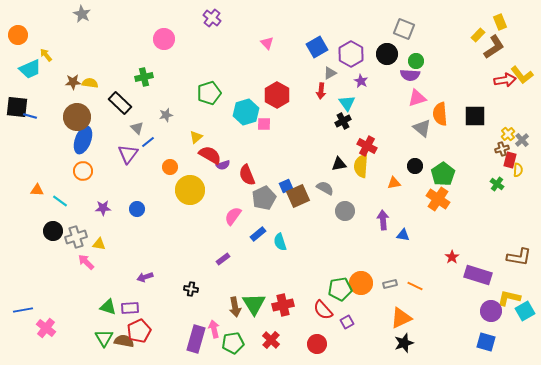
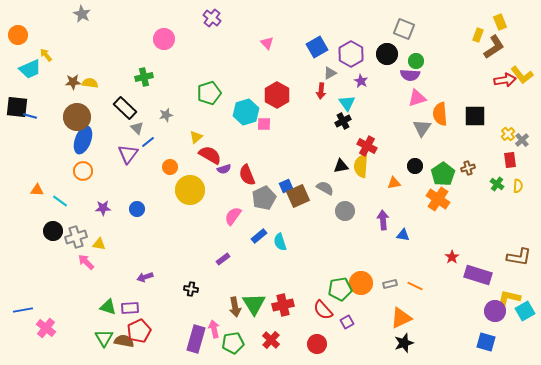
yellow rectangle at (478, 35): rotated 24 degrees counterclockwise
black rectangle at (120, 103): moved 5 px right, 5 px down
gray triangle at (422, 128): rotated 24 degrees clockwise
brown cross at (502, 149): moved 34 px left, 19 px down
red rectangle at (510, 160): rotated 21 degrees counterclockwise
black triangle at (339, 164): moved 2 px right, 2 px down
purple semicircle at (223, 165): moved 1 px right, 4 px down
yellow semicircle at (518, 170): moved 16 px down
blue rectangle at (258, 234): moved 1 px right, 2 px down
purple circle at (491, 311): moved 4 px right
